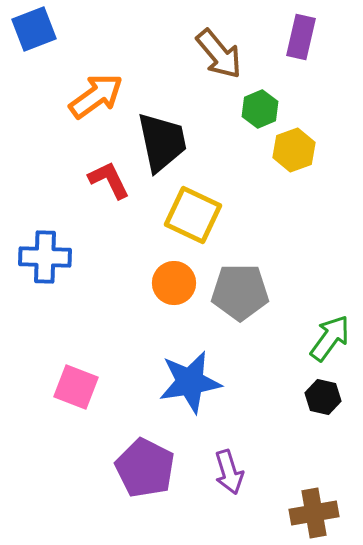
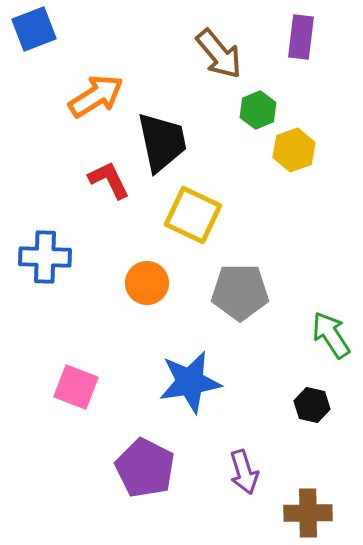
purple rectangle: rotated 6 degrees counterclockwise
orange arrow: rotated 4 degrees clockwise
green hexagon: moved 2 px left, 1 px down
orange circle: moved 27 px left
green arrow: moved 1 px right, 3 px up; rotated 69 degrees counterclockwise
black hexagon: moved 11 px left, 8 px down
purple arrow: moved 15 px right
brown cross: moved 6 px left; rotated 9 degrees clockwise
